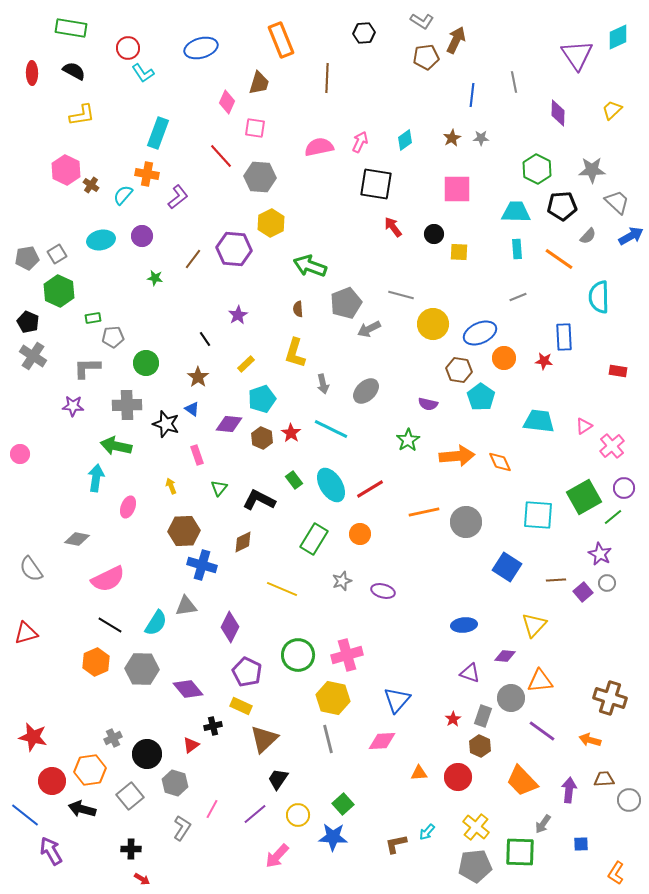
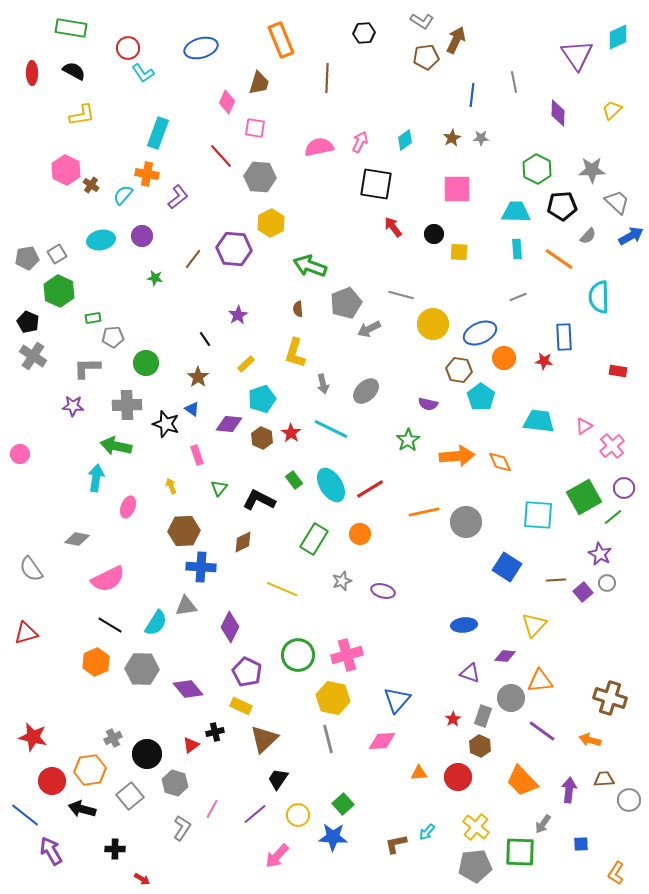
blue cross at (202, 565): moved 1 px left, 2 px down; rotated 12 degrees counterclockwise
black cross at (213, 726): moved 2 px right, 6 px down
black cross at (131, 849): moved 16 px left
